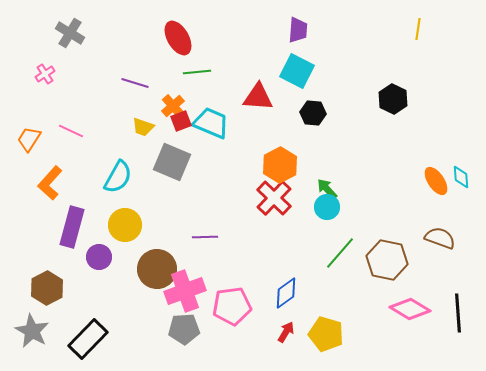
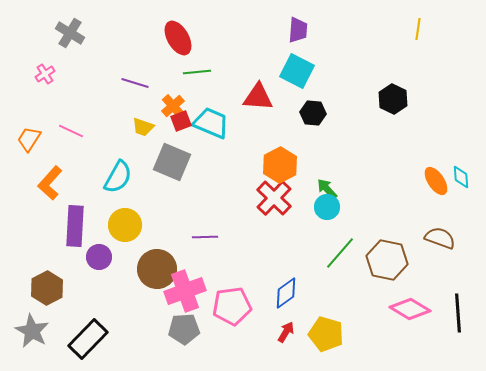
purple rectangle at (72, 227): moved 3 px right, 1 px up; rotated 12 degrees counterclockwise
